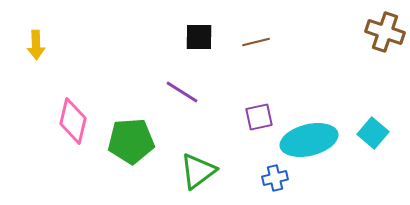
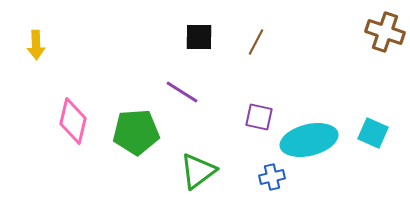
brown line: rotated 48 degrees counterclockwise
purple square: rotated 24 degrees clockwise
cyan square: rotated 16 degrees counterclockwise
green pentagon: moved 5 px right, 9 px up
blue cross: moved 3 px left, 1 px up
